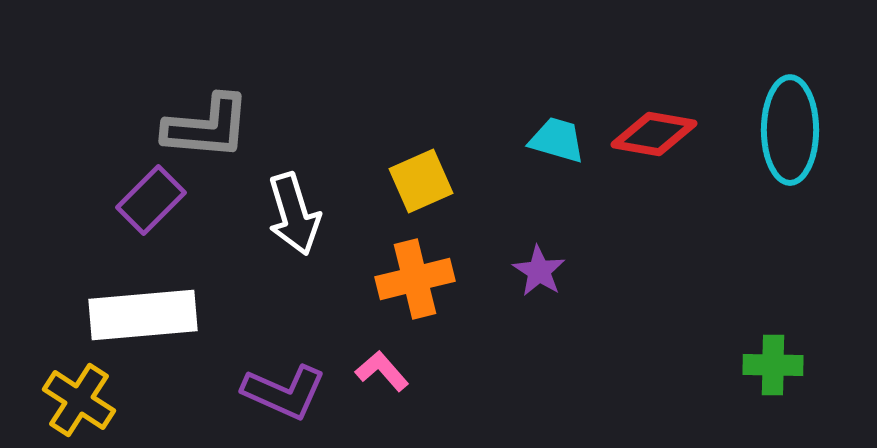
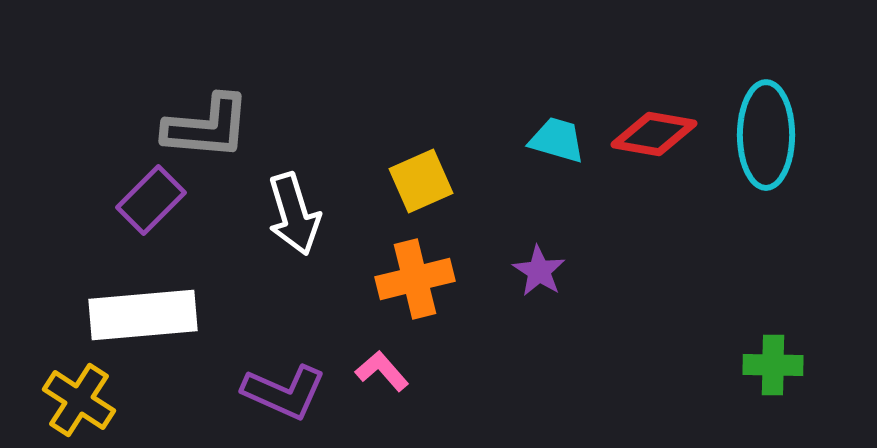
cyan ellipse: moved 24 px left, 5 px down
